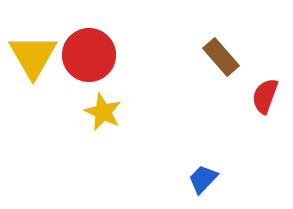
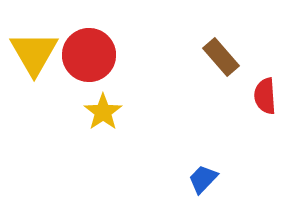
yellow triangle: moved 1 px right, 3 px up
red semicircle: rotated 24 degrees counterclockwise
yellow star: rotated 12 degrees clockwise
